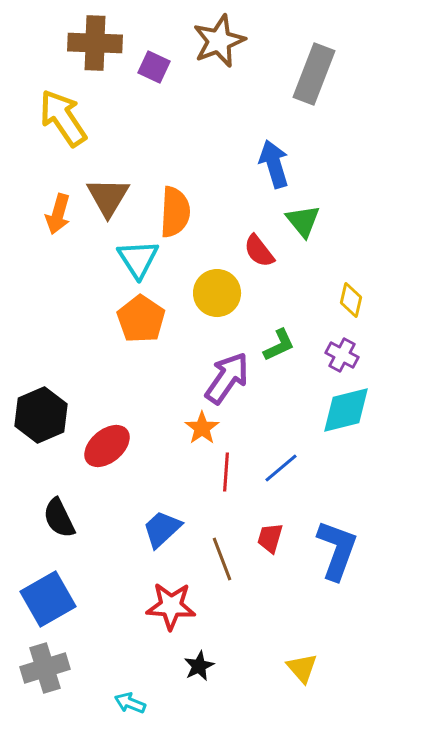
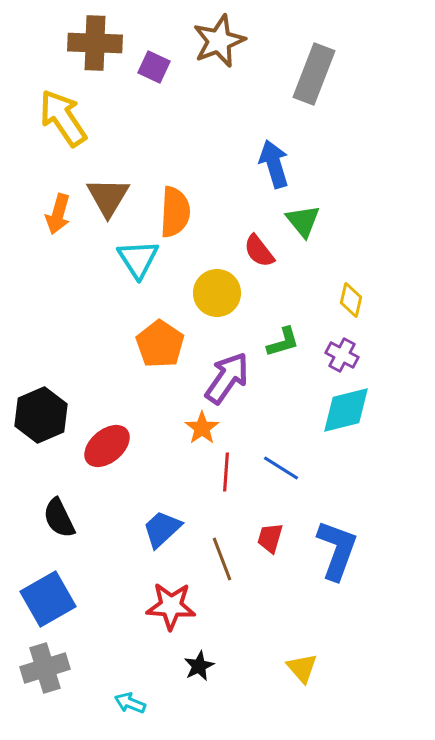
orange pentagon: moved 19 px right, 25 px down
green L-shape: moved 4 px right, 3 px up; rotated 9 degrees clockwise
blue line: rotated 72 degrees clockwise
